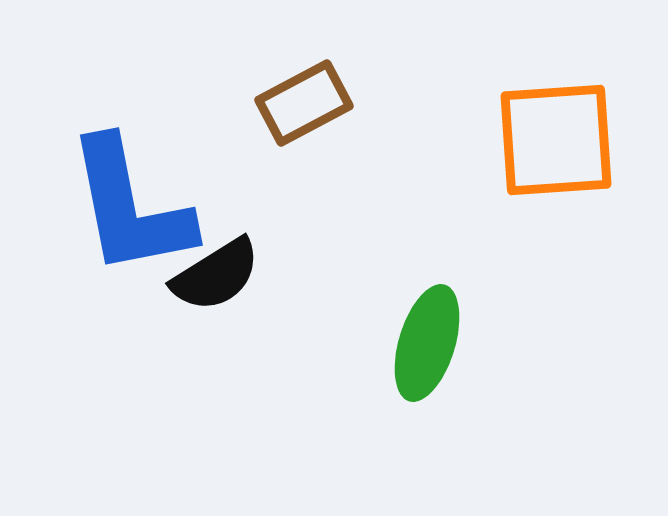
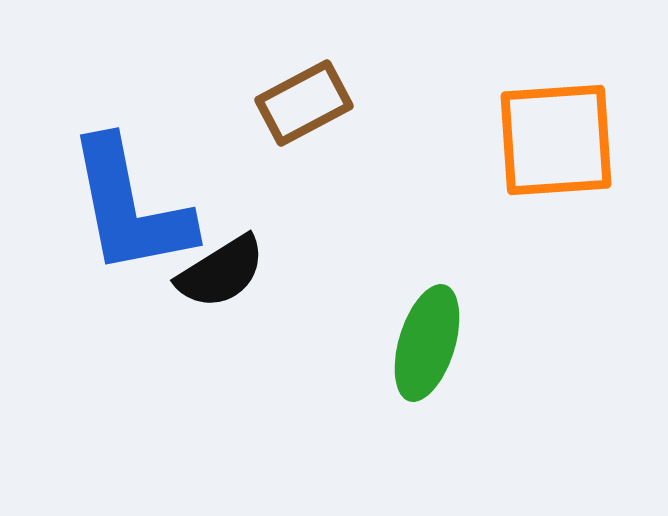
black semicircle: moved 5 px right, 3 px up
